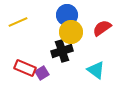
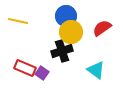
blue circle: moved 1 px left, 1 px down
yellow line: moved 1 px up; rotated 36 degrees clockwise
purple square: rotated 24 degrees counterclockwise
